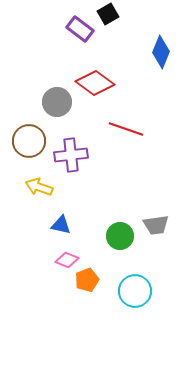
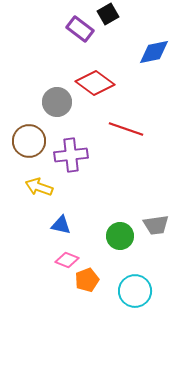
blue diamond: moved 7 px left; rotated 56 degrees clockwise
